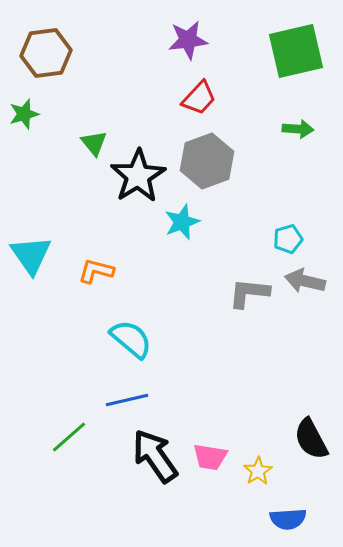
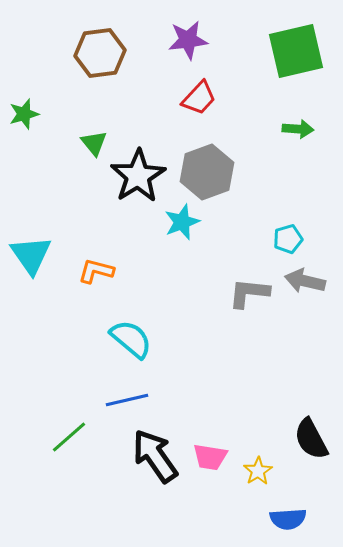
brown hexagon: moved 54 px right
gray hexagon: moved 11 px down
